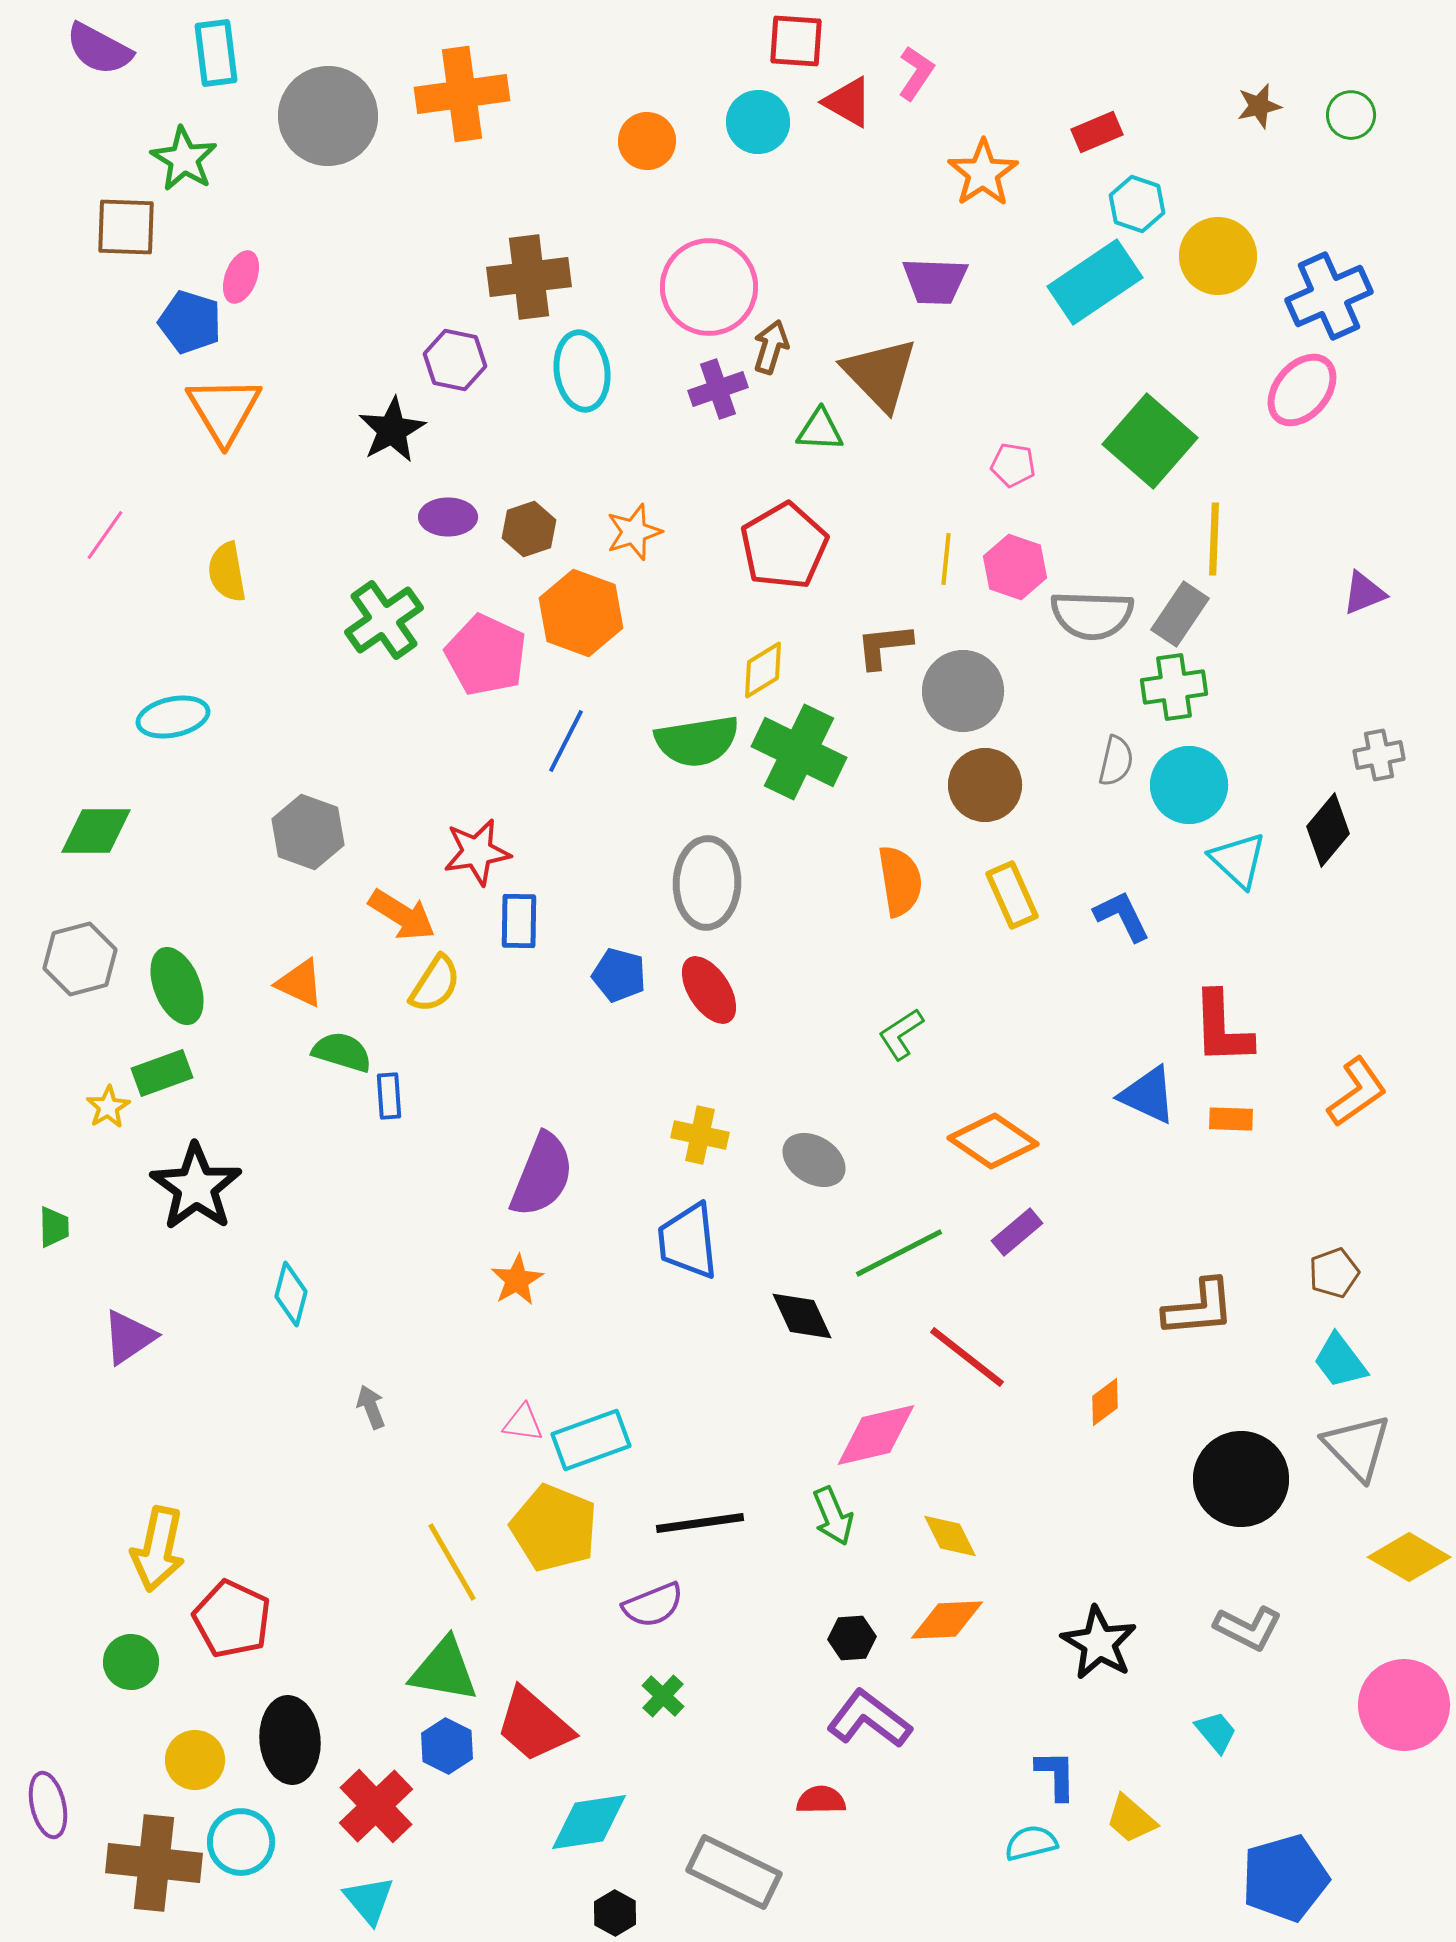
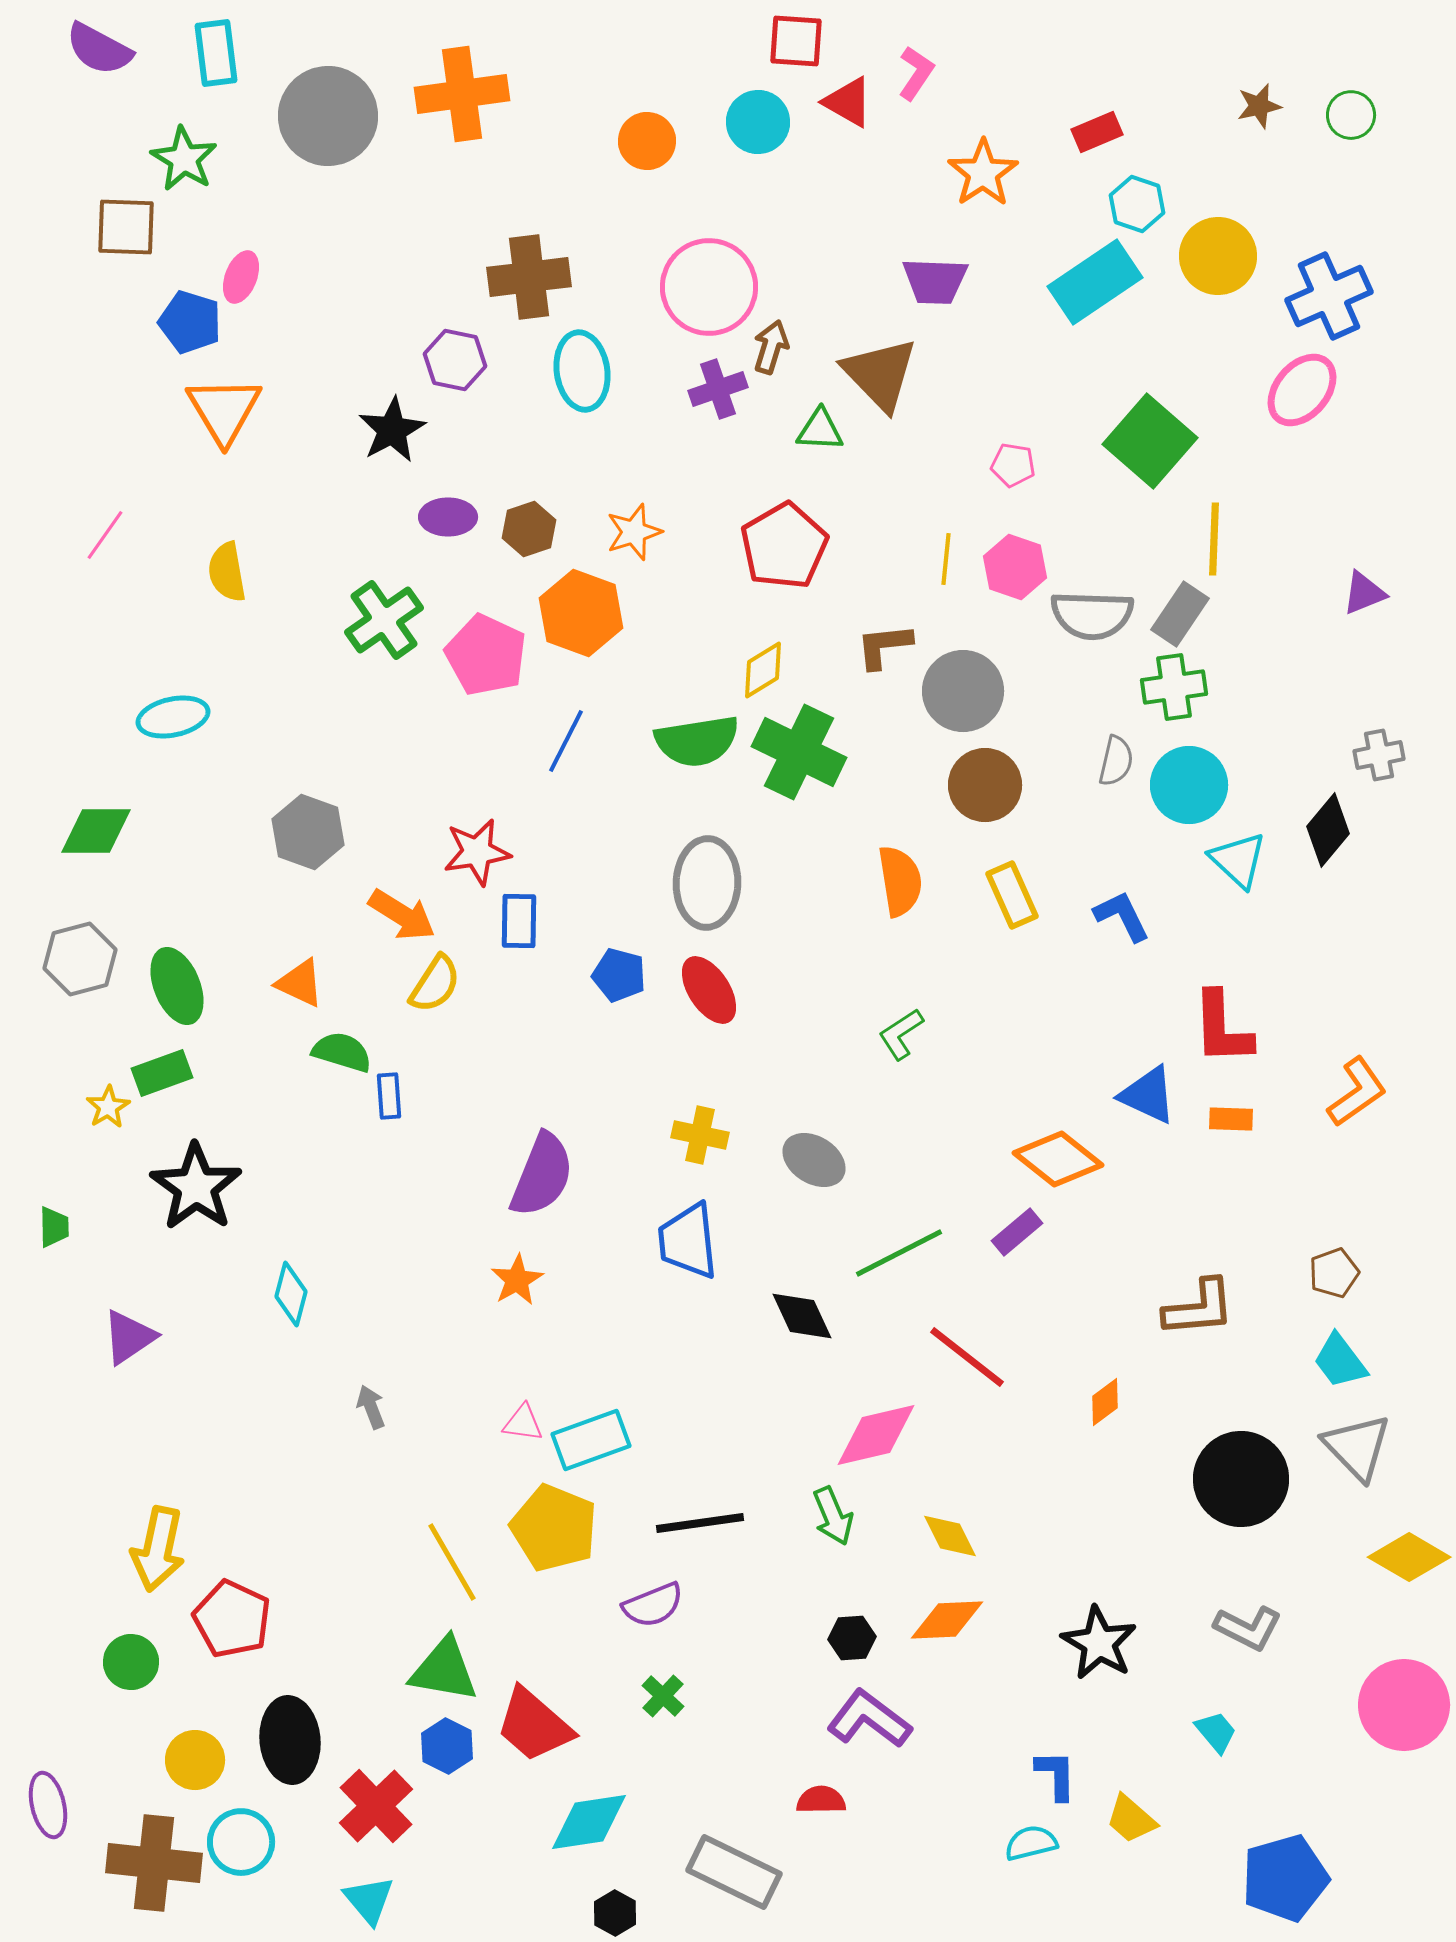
orange diamond at (993, 1141): moved 65 px right, 18 px down; rotated 4 degrees clockwise
